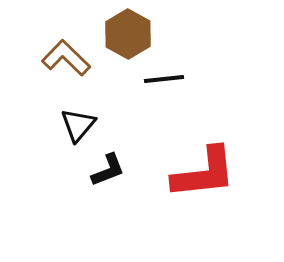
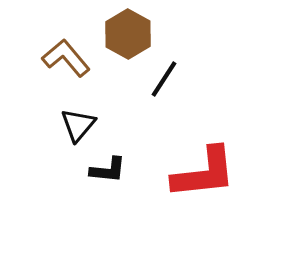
brown L-shape: rotated 6 degrees clockwise
black line: rotated 51 degrees counterclockwise
black L-shape: rotated 27 degrees clockwise
